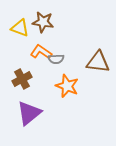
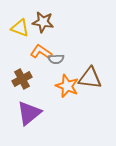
brown triangle: moved 8 px left, 16 px down
